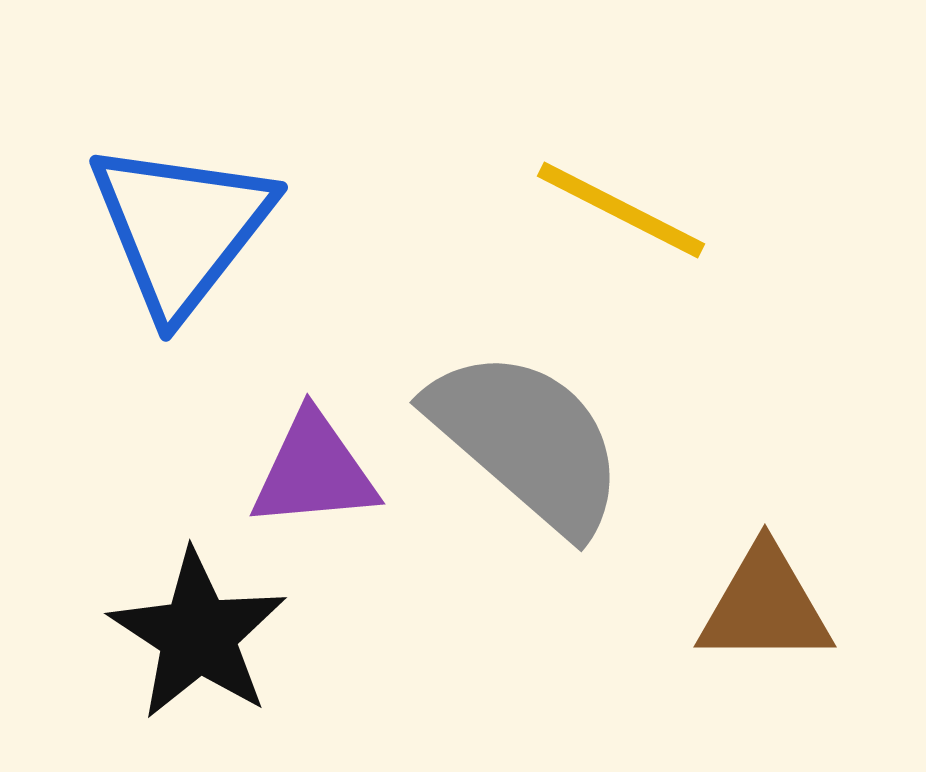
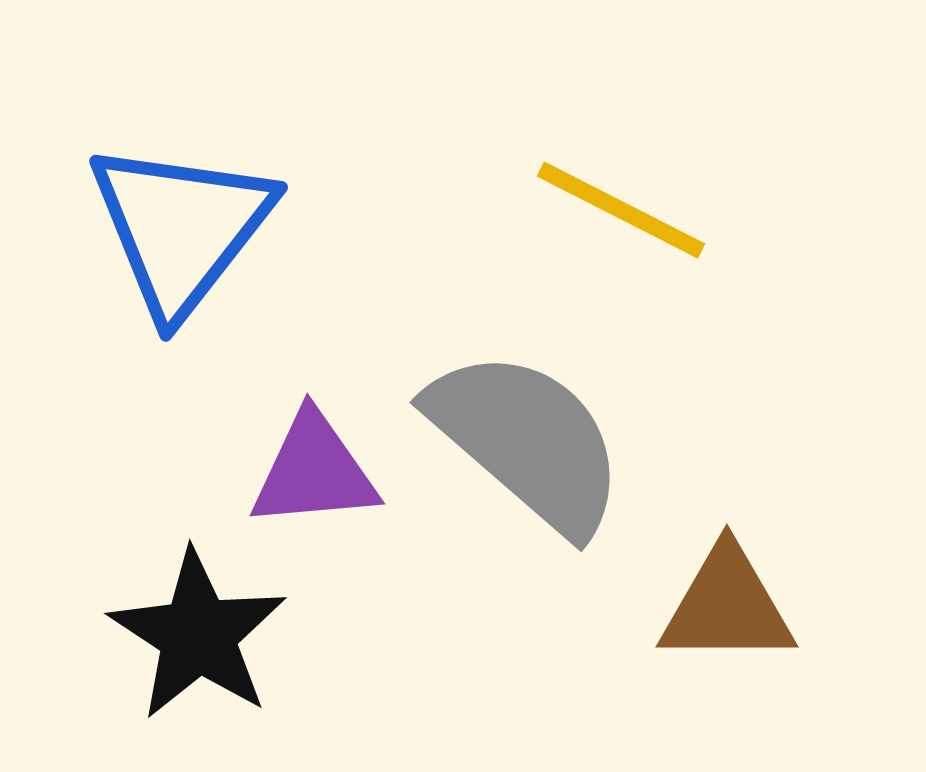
brown triangle: moved 38 px left
